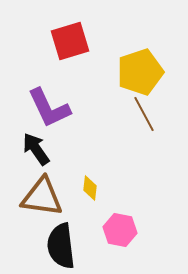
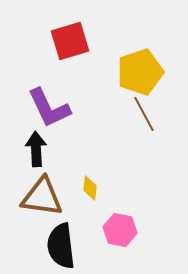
black arrow: rotated 32 degrees clockwise
